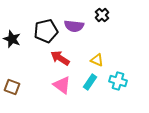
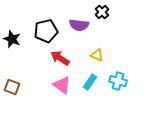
black cross: moved 3 px up
purple semicircle: moved 5 px right, 1 px up
yellow triangle: moved 5 px up
